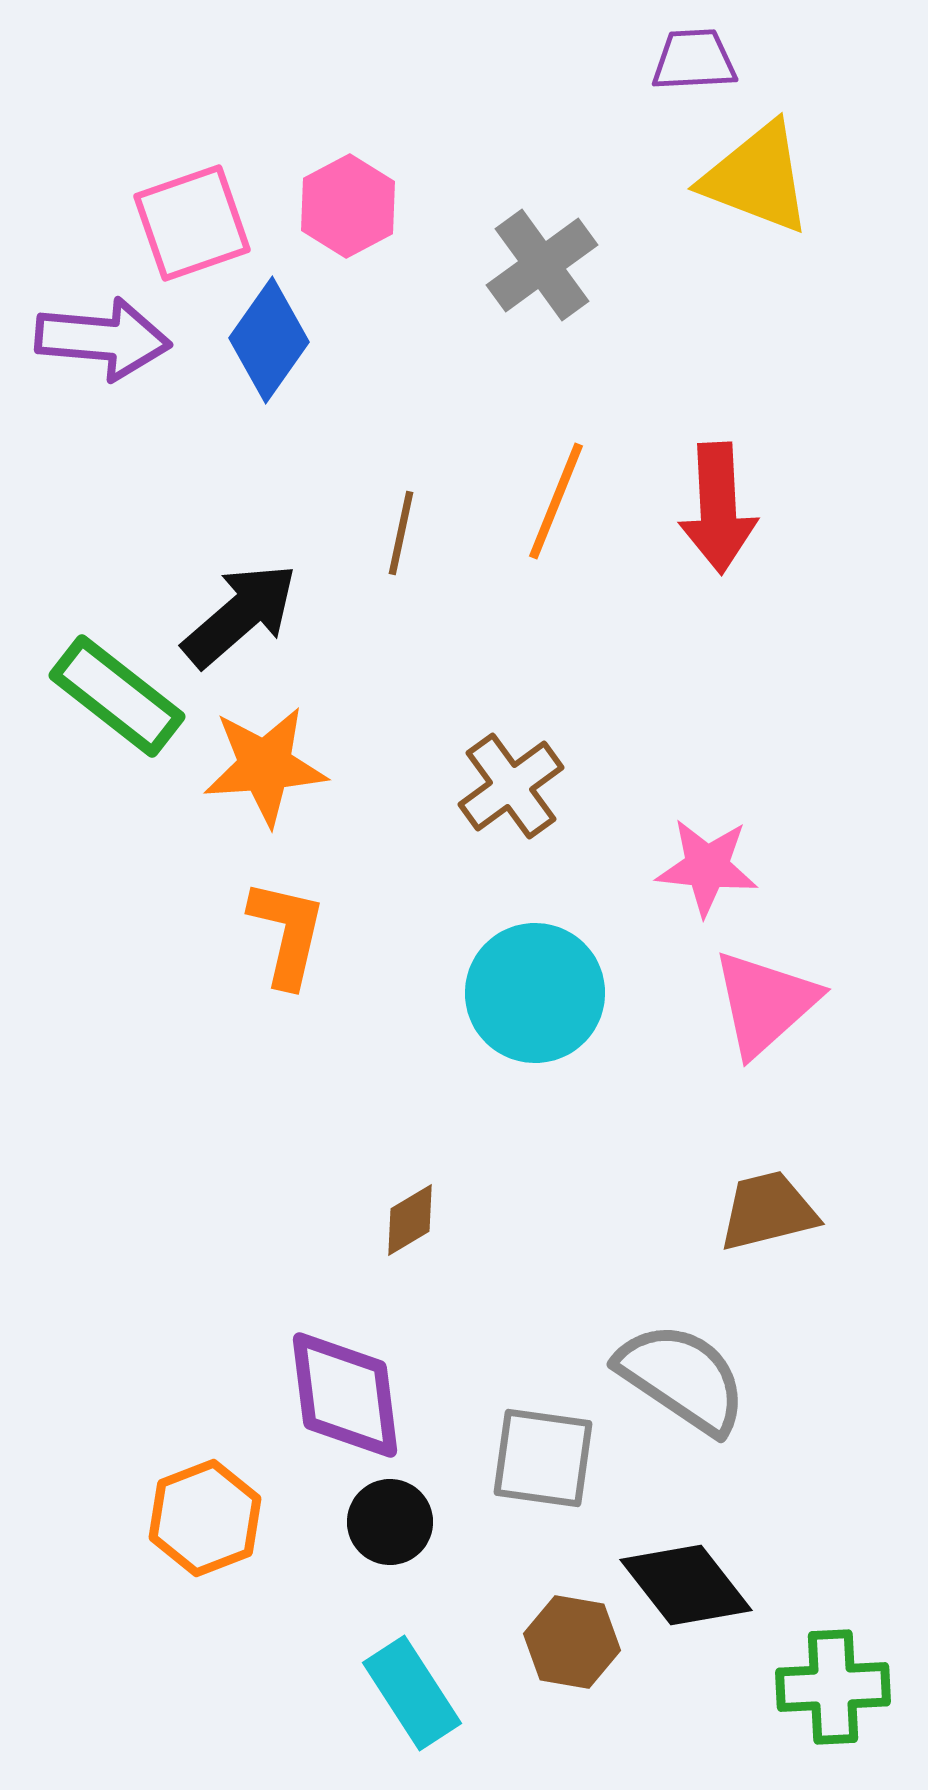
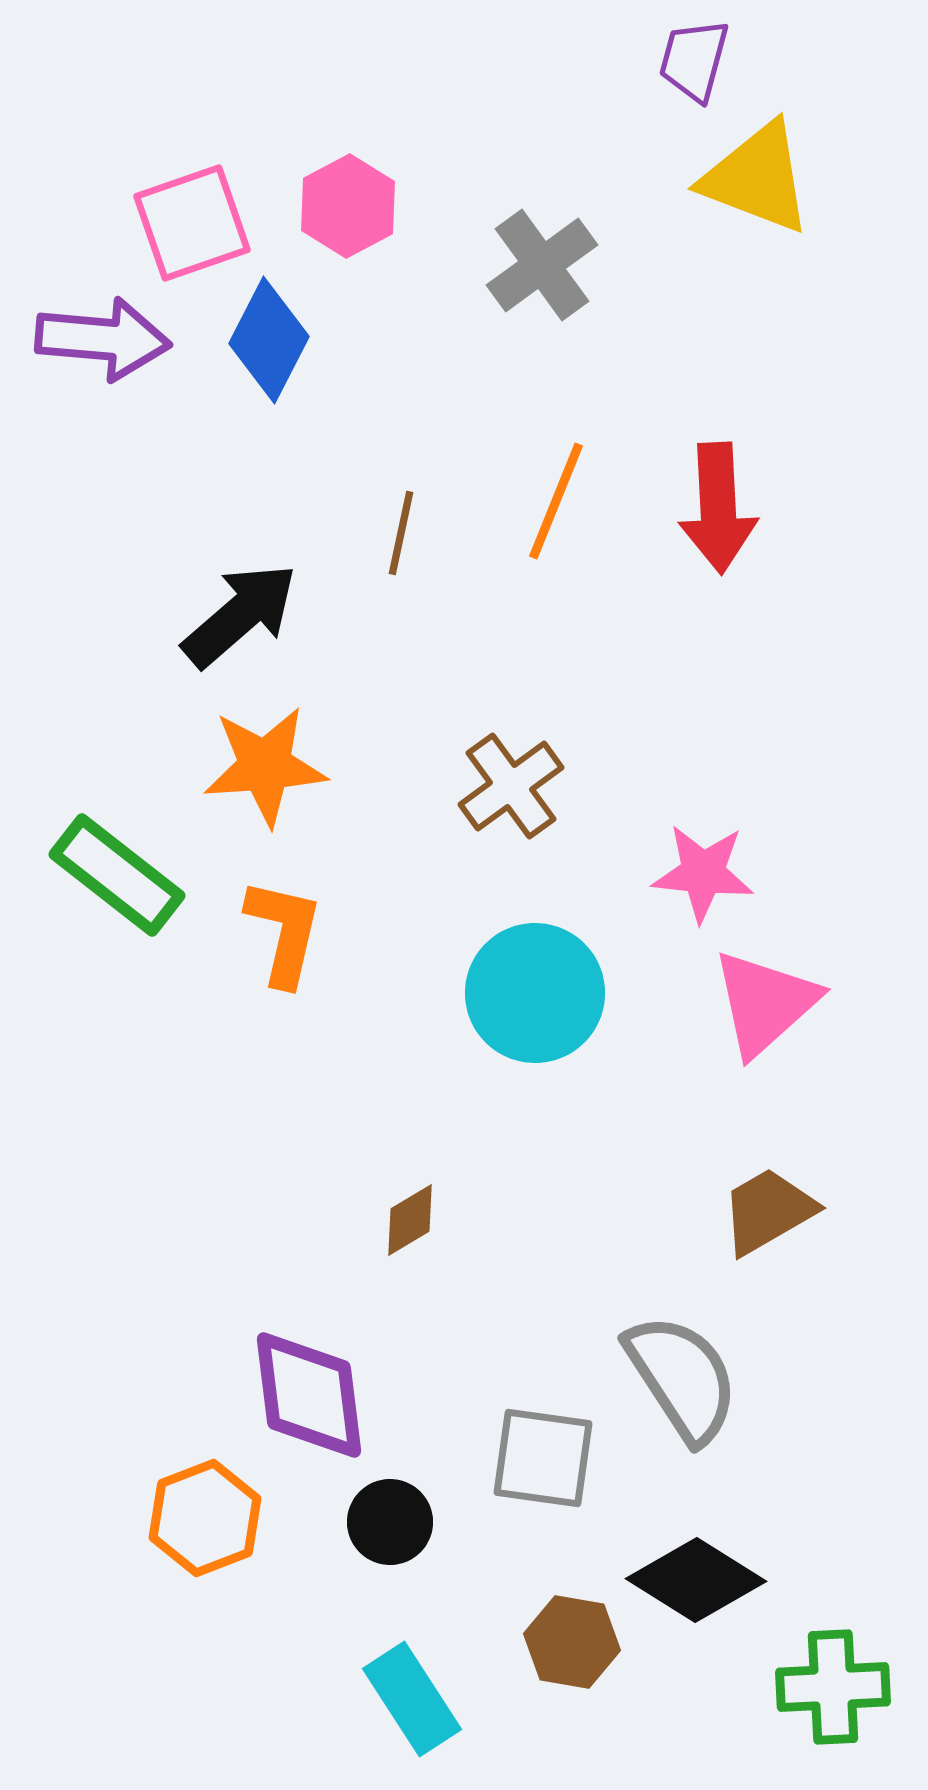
purple trapezoid: rotated 72 degrees counterclockwise
blue diamond: rotated 8 degrees counterclockwise
green rectangle: moved 179 px down
pink star: moved 4 px left, 6 px down
orange L-shape: moved 3 px left, 1 px up
brown trapezoid: rotated 16 degrees counterclockwise
gray semicircle: rotated 23 degrees clockwise
purple diamond: moved 36 px left
black diamond: moved 10 px right, 5 px up; rotated 20 degrees counterclockwise
cyan rectangle: moved 6 px down
